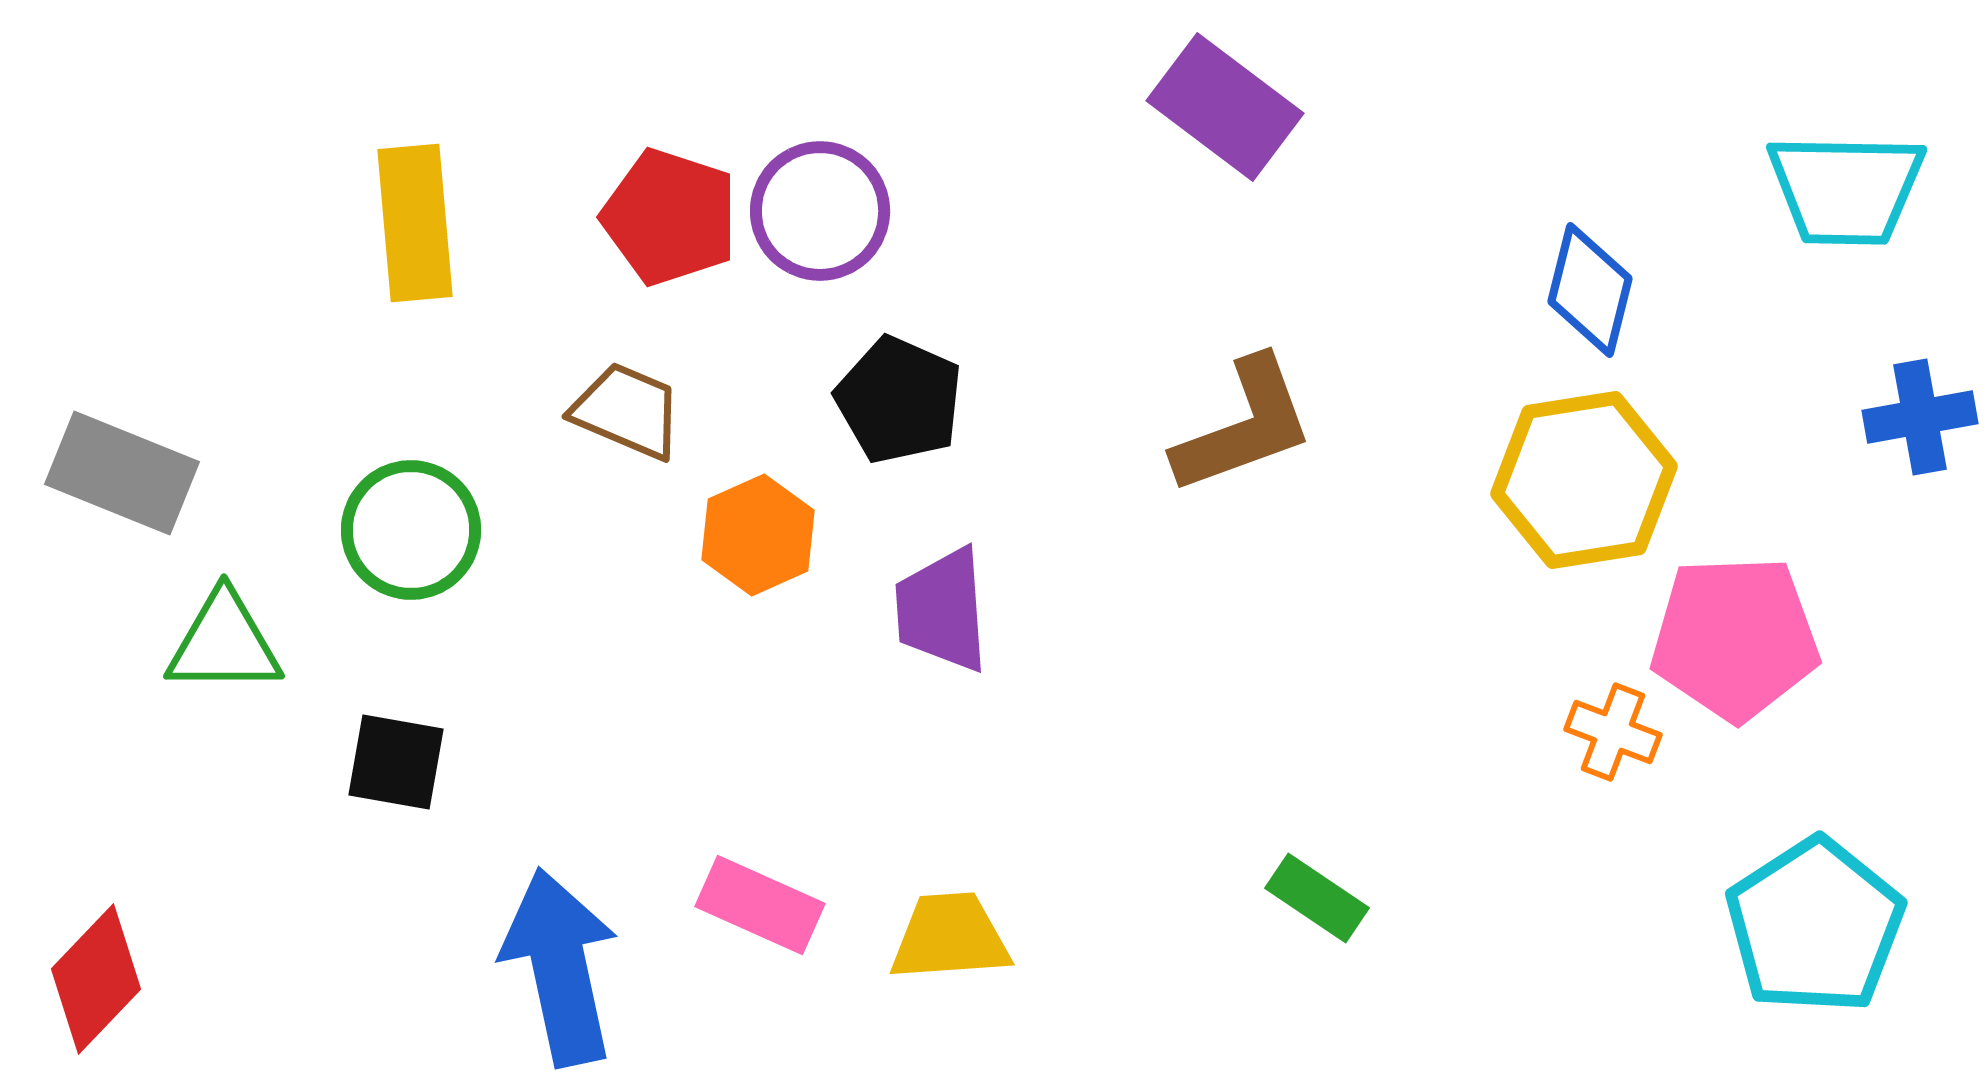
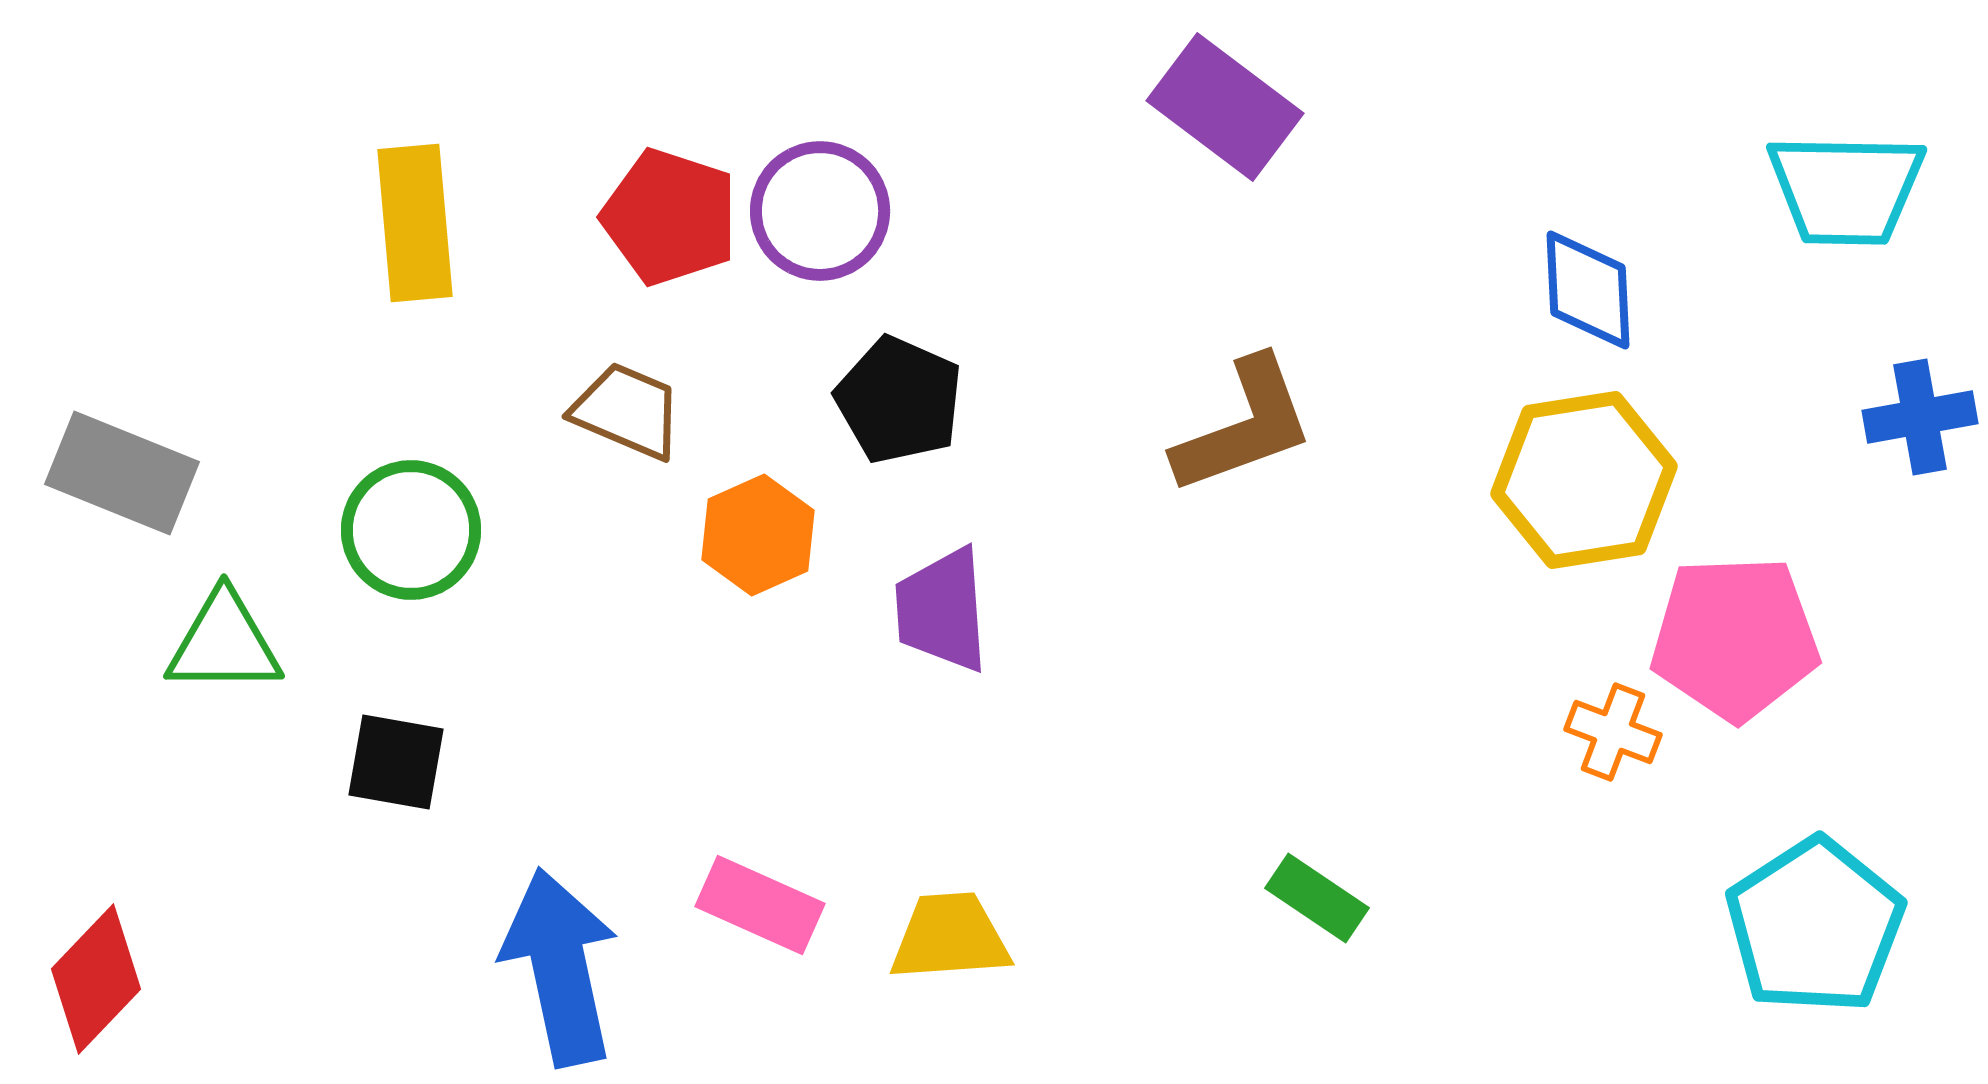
blue diamond: moved 2 px left; rotated 17 degrees counterclockwise
